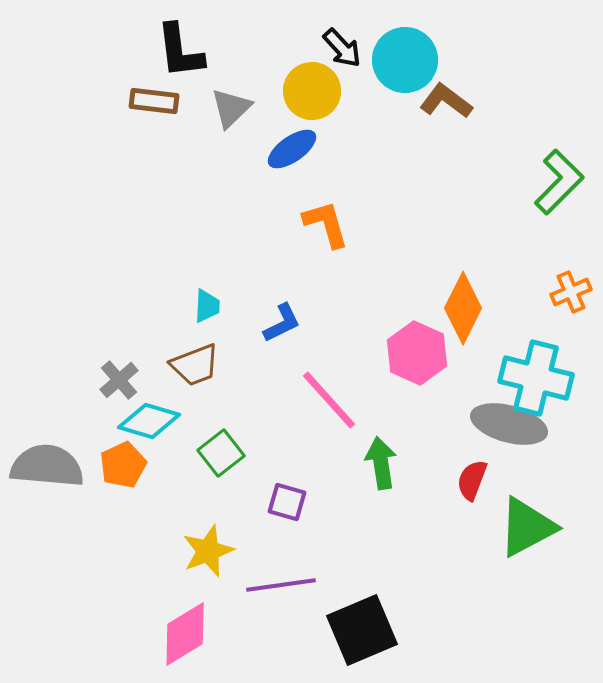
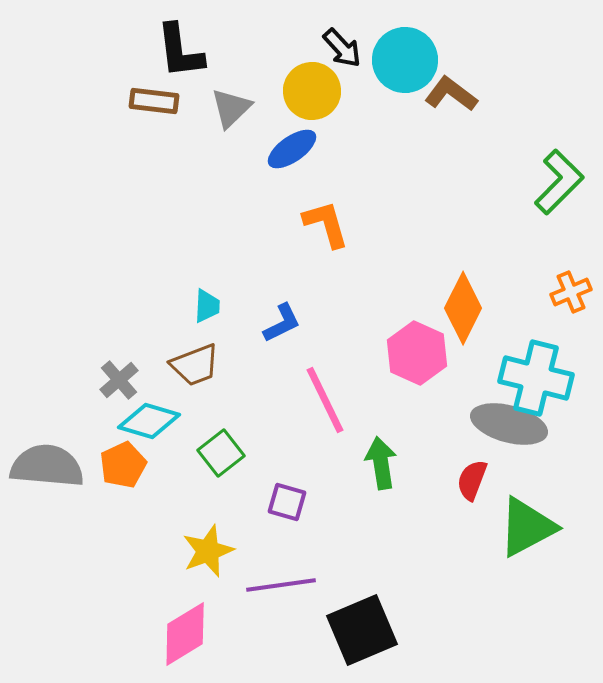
brown L-shape: moved 5 px right, 7 px up
pink line: moved 4 px left; rotated 16 degrees clockwise
